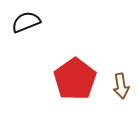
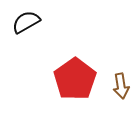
black semicircle: rotated 8 degrees counterclockwise
